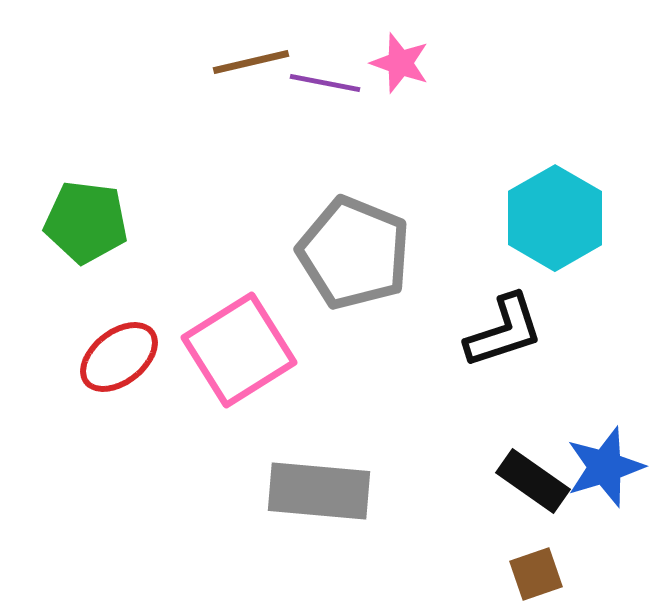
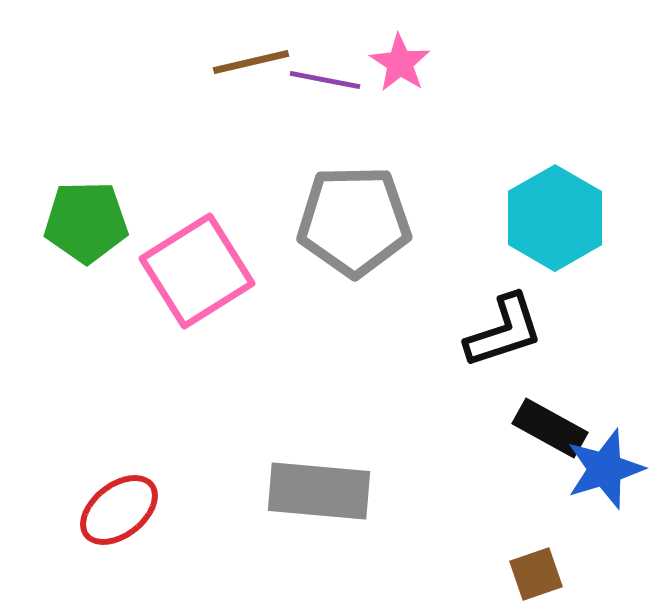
pink star: rotated 14 degrees clockwise
purple line: moved 3 px up
green pentagon: rotated 8 degrees counterclockwise
gray pentagon: moved 32 px up; rotated 23 degrees counterclockwise
pink square: moved 42 px left, 79 px up
red ellipse: moved 153 px down
blue star: moved 2 px down
black rectangle: moved 17 px right, 53 px up; rotated 6 degrees counterclockwise
